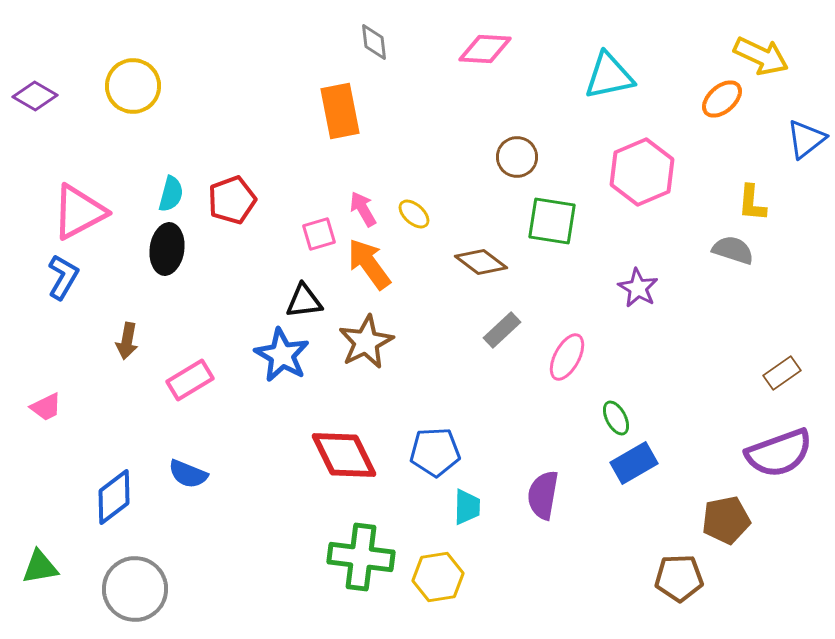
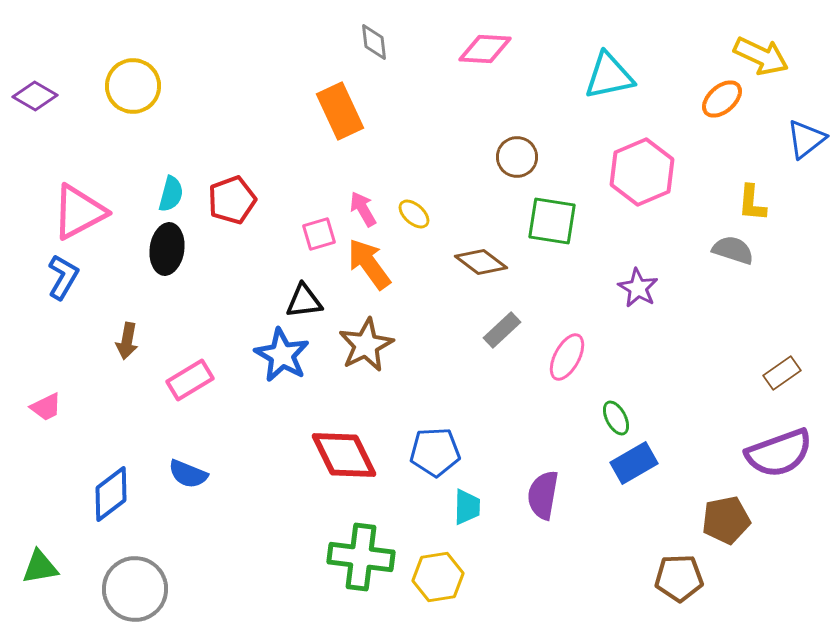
orange rectangle at (340, 111): rotated 14 degrees counterclockwise
brown star at (366, 342): moved 3 px down
blue diamond at (114, 497): moved 3 px left, 3 px up
